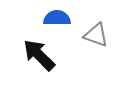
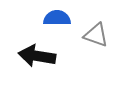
black arrow: moved 2 px left, 1 px down; rotated 36 degrees counterclockwise
